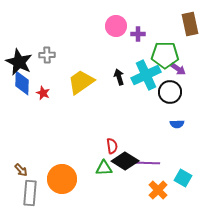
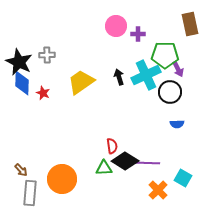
purple arrow: rotated 28 degrees clockwise
